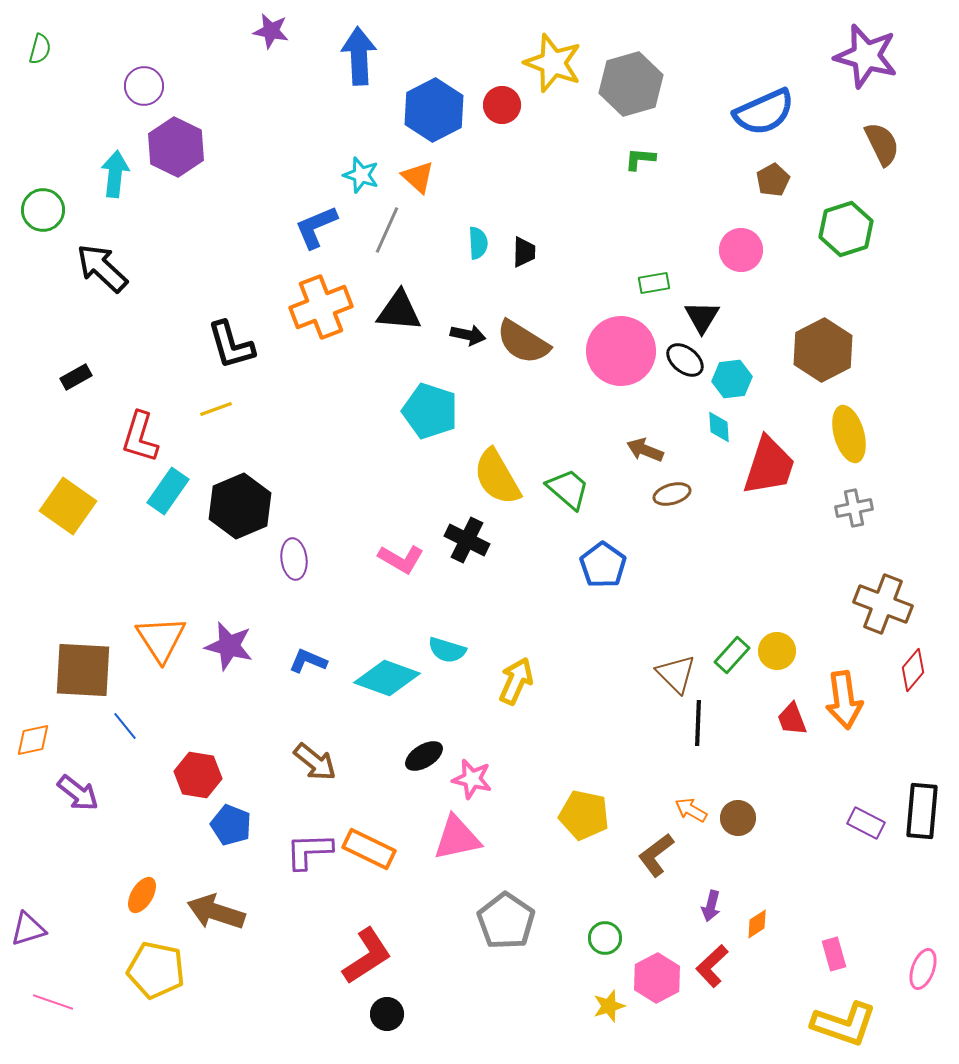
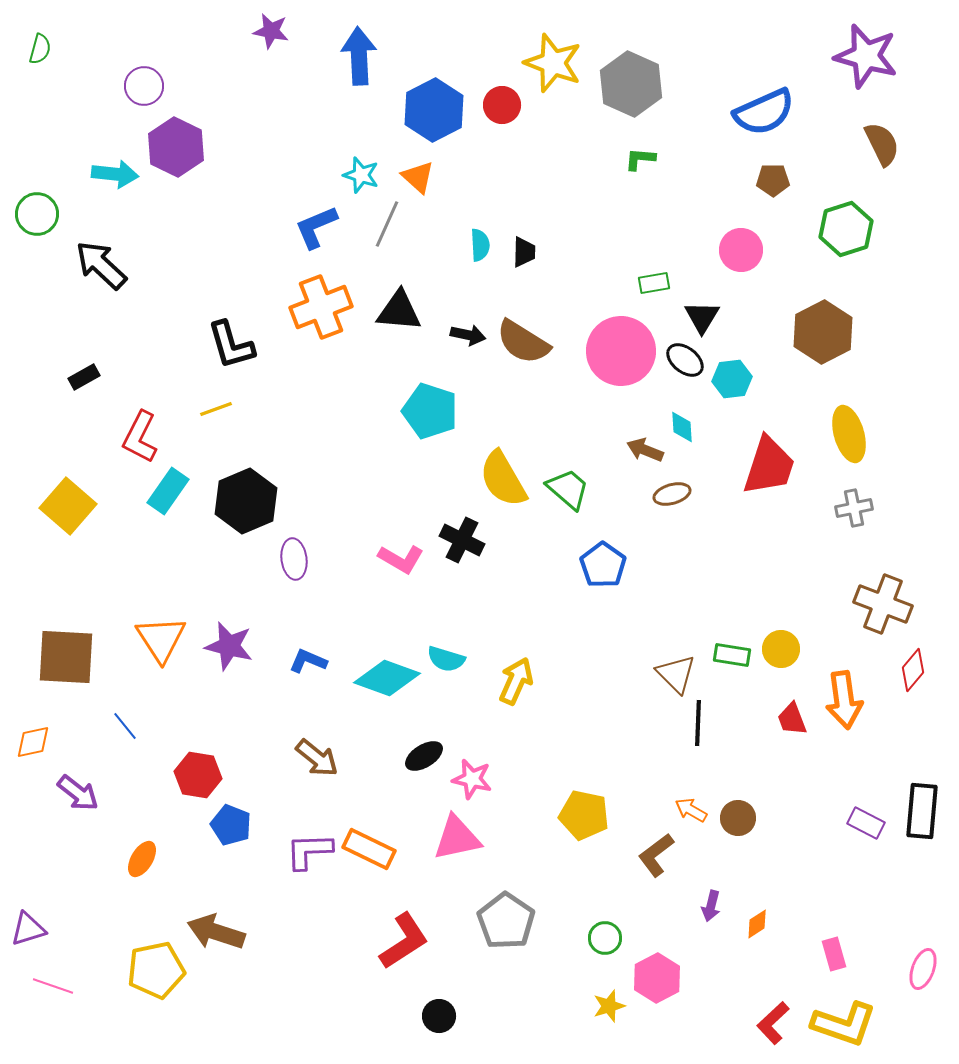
gray hexagon at (631, 84): rotated 20 degrees counterclockwise
cyan arrow at (115, 174): rotated 90 degrees clockwise
brown pentagon at (773, 180): rotated 28 degrees clockwise
green circle at (43, 210): moved 6 px left, 4 px down
gray line at (387, 230): moved 6 px up
cyan semicircle at (478, 243): moved 2 px right, 2 px down
black arrow at (102, 268): moved 1 px left, 3 px up
brown hexagon at (823, 350): moved 18 px up
black rectangle at (76, 377): moved 8 px right
cyan diamond at (719, 427): moved 37 px left
red L-shape at (140, 437): rotated 10 degrees clockwise
yellow semicircle at (497, 477): moved 6 px right, 2 px down
yellow square at (68, 506): rotated 6 degrees clockwise
black hexagon at (240, 506): moved 6 px right, 5 px up
black cross at (467, 540): moved 5 px left
cyan semicircle at (447, 650): moved 1 px left, 9 px down
yellow circle at (777, 651): moved 4 px right, 2 px up
green rectangle at (732, 655): rotated 57 degrees clockwise
brown square at (83, 670): moved 17 px left, 13 px up
orange diamond at (33, 740): moved 2 px down
brown arrow at (315, 762): moved 2 px right, 4 px up
orange ellipse at (142, 895): moved 36 px up
brown arrow at (216, 912): moved 20 px down
red L-shape at (367, 956): moved 37 px right, 15 px up
red L-shape at (712, 966): moved 61 px right, 57 px down
yellow pentagon at (156, 970): rotated 24 degrees counterclockwise
pink line at (53, 1002): moved 16 px up
black circle at (387, 1014): moved 52 px right, 2 px down
